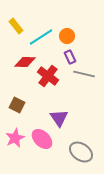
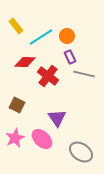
purple triangle: moved 2 px left
